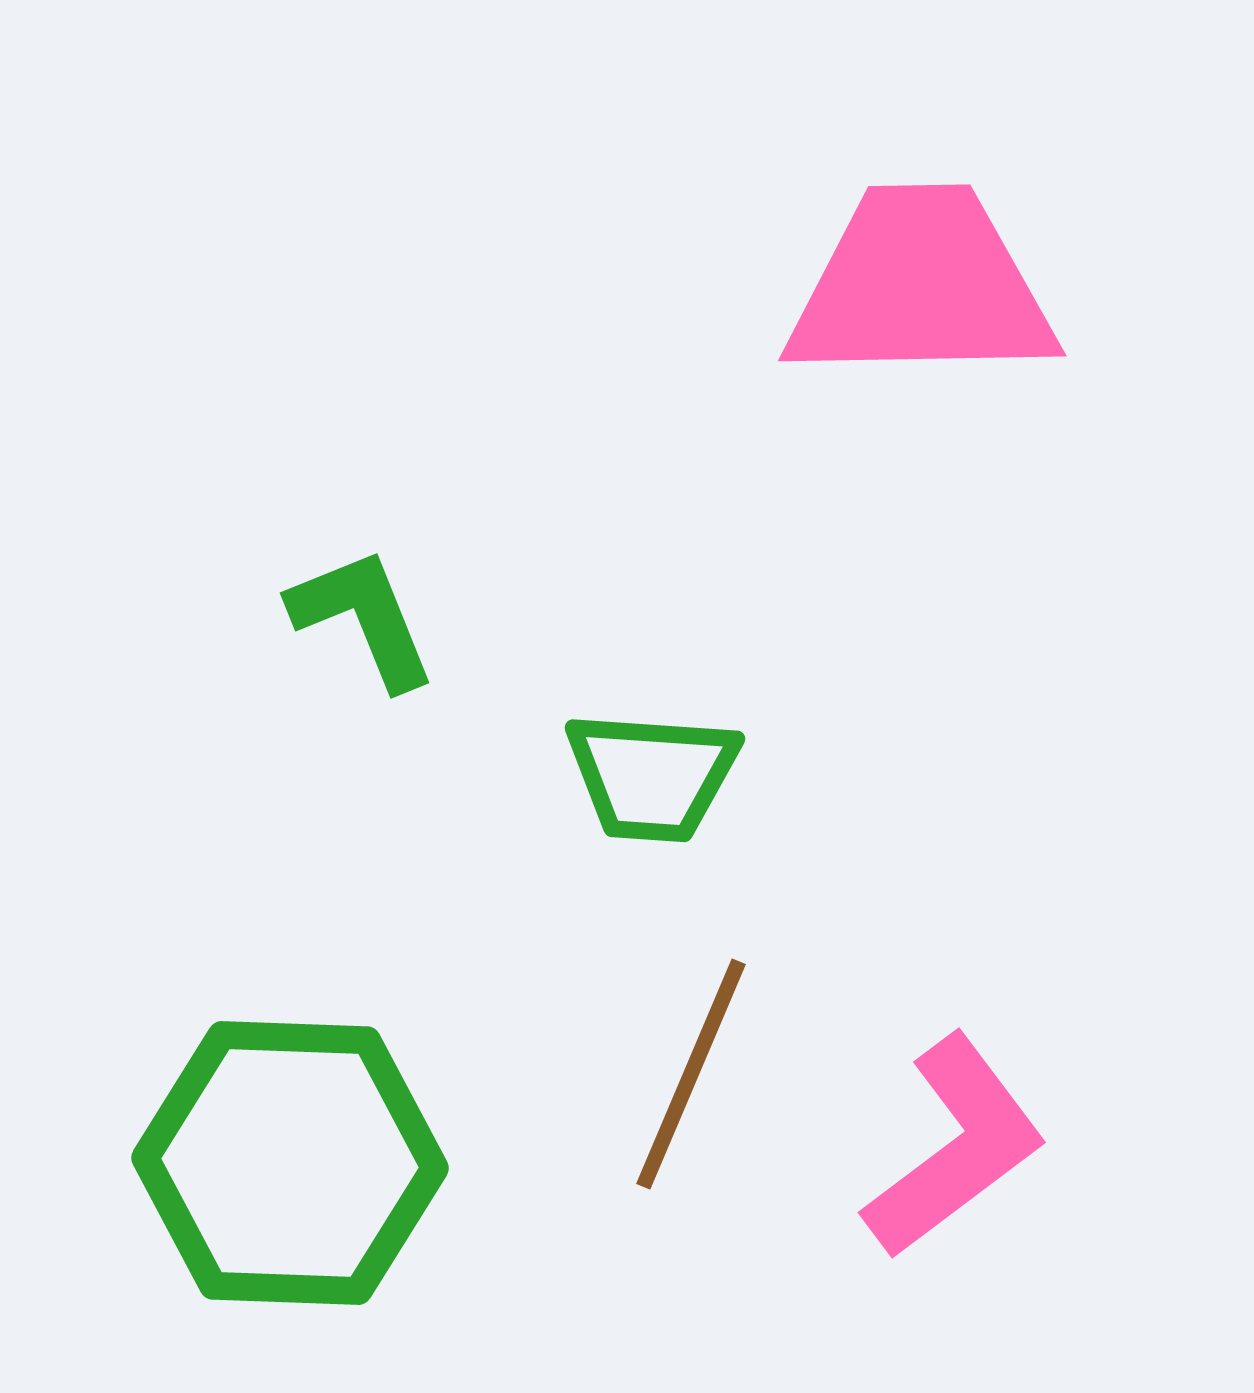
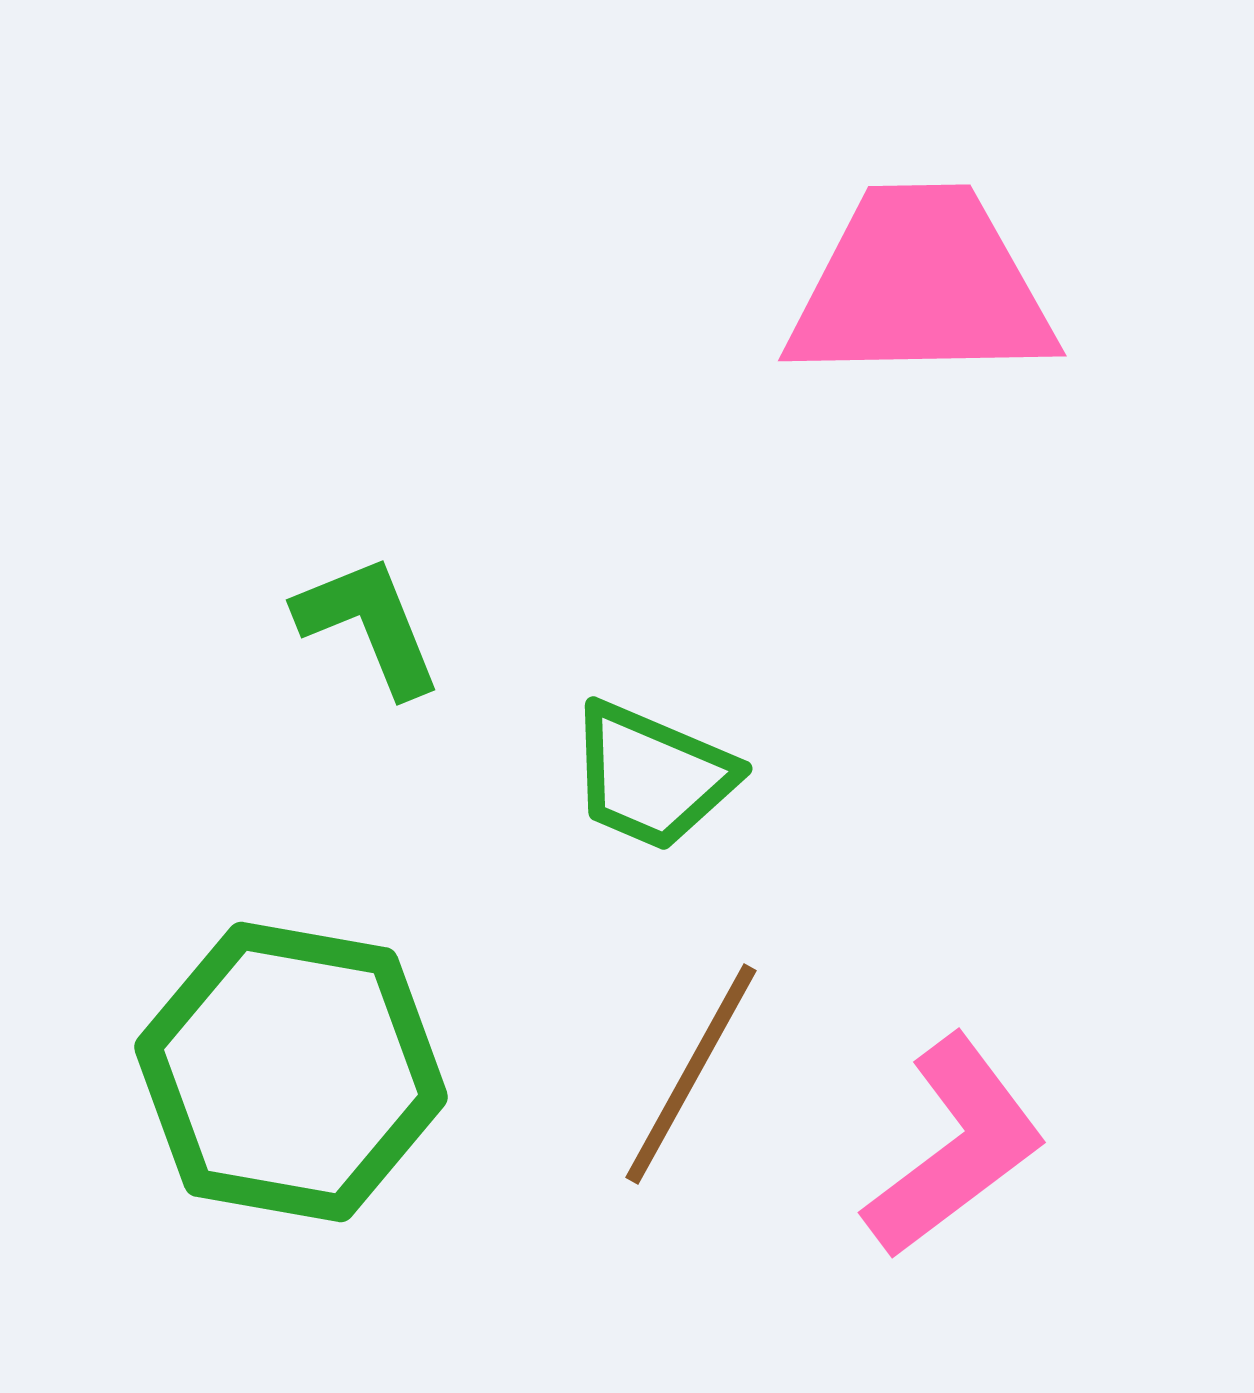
green L-shape: moved 6 px right, 7 px down
green trapezoid: rotated 19 degrees clockwise
brown line: rotated 6 degrees clockwise
green hexagon: moved 1 px right, 91 px up; rotated 8 degrees clockwise
